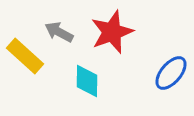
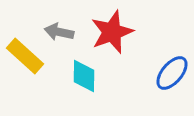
gray arrow: rotated 16 degrees counterclockwise
blue ellipse: moved 1 px right
cyan diamond: moved 3 px left, 5 px up
